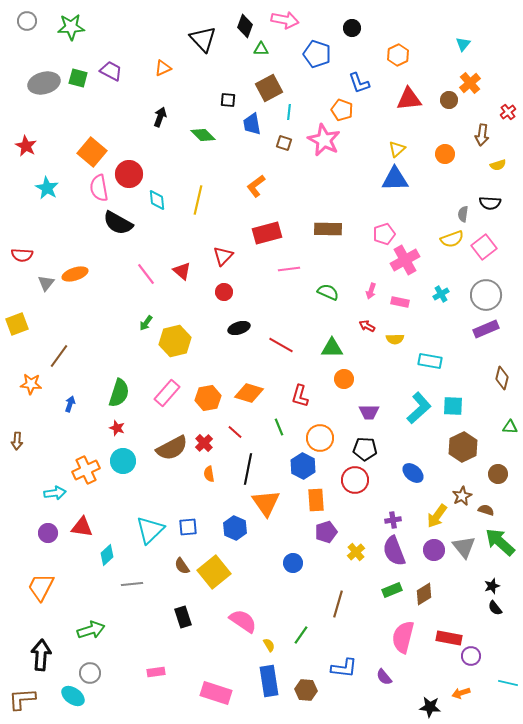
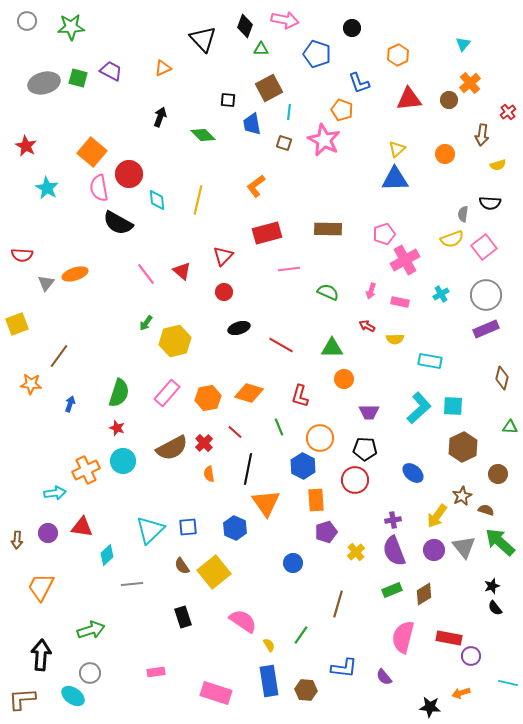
brown arrow at (17, 441): moved 99 px down
